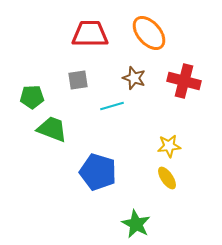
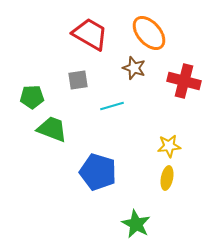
red trapezoid: rotated 30 degrees clockwise
brown star: moved 10 px up
yellow ellipse: rotated 45 degrees clockwise
